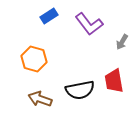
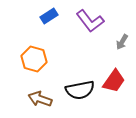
purple L-shape: moved 1 px right, 3 px up
red trapezoid: rotated 135 degrees counterclockwise
